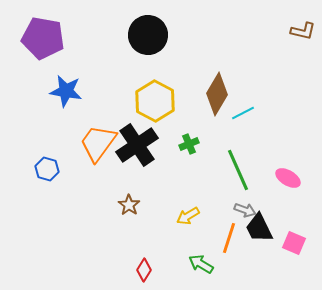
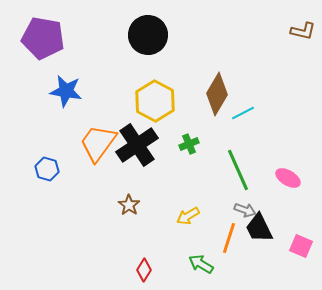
pink square: moved 7 px right, 3 px down
